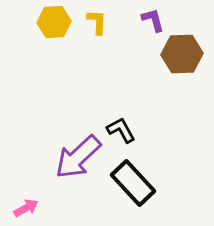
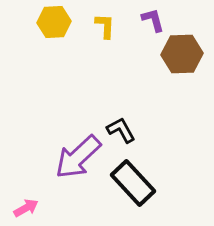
yellow L-shape: moved 8 px right, 4 px down
